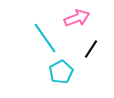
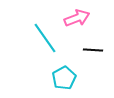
black line: moved 2 px right, 1 px down; rotated 60 degrees clockwise
cyan pentagon: moved 3 px right, 6 px down
